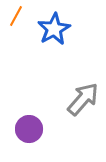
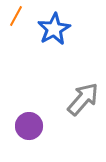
purple circle: moved 3 px up
